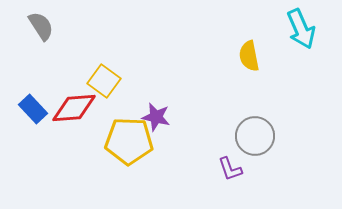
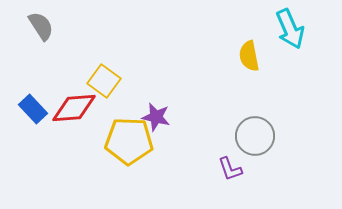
cyan arrow: moved 11 px left
